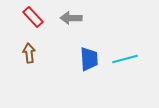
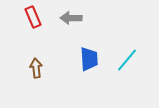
red rectangle: rotated 20 degrees clockwise
brown arrow: moved 7 px right, 15 px down
cyan line: moved 2 px right, 1 px down; rotated 35 degrees counterclockwise
